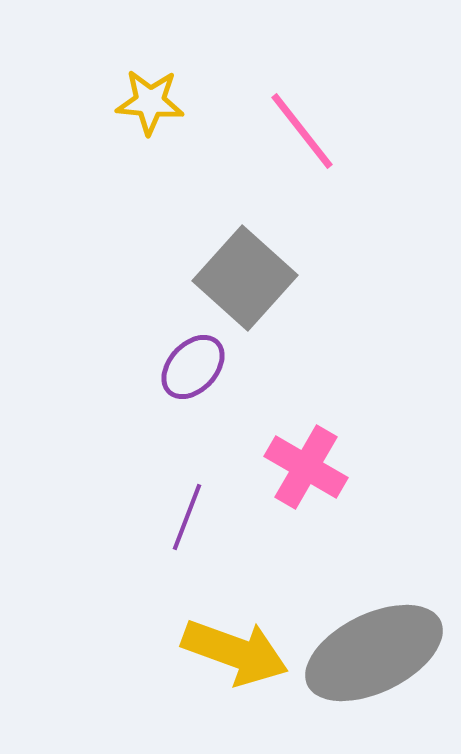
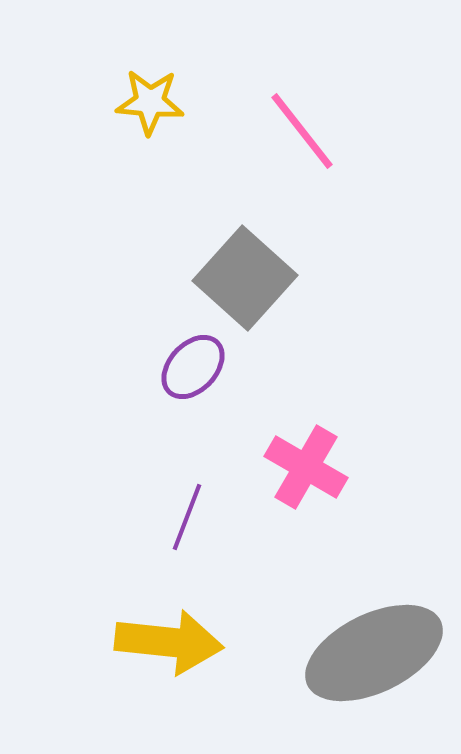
yellow arrow: moved 66 px left, 10 px up; rotated 14 degrees counterclockwise
